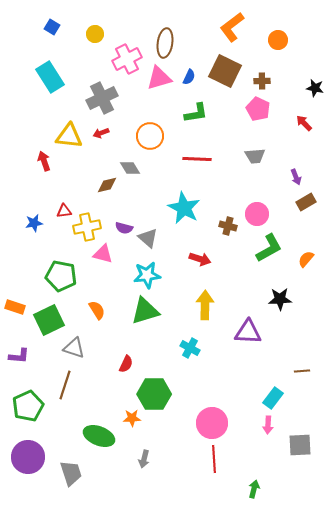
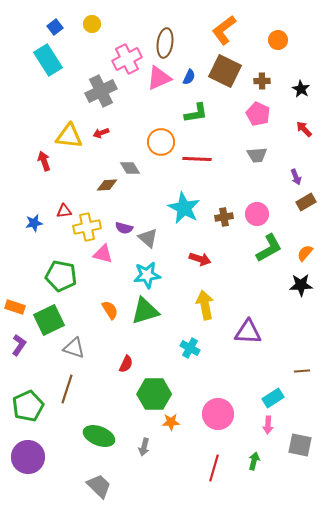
blue square at (52, 27): moved 3 px right; rotated 21 degrees clockwise
orange L-shape at (232, 27): moved 8 px left, 3 px down
yellow circle at (95, 34): moved 3 px left, 10 px up
cyan rectangle at (50, 77): moved 2 px left, 17 px up
pink triangle at (159, 78): rotated 8 degrees counterclockwise
black star at (315, 88): moved 14 px left, 1 px down; rotated 18 degrees clockwise
gray cross at (102, 98): moved 1 px left, 7 px up
pink pentagon at (258, 109): moved 5 px down
red arrow at (304, 123): moved 6 px down
orange circle at (150, 136): moved 11 px right, 6 px down
gray trapezoid at (255, 156): moved 2 px right, 1 px up
brown diamond at (107, 185): rotated 10 degrees clockwise
brown cross at (228, 226): moved 4 px left, 9 px up; rotated 24 degrees counterclockwise
orange semicircle at (306, 259): moved 1 px left, 6 px up
black star at (280, 299): moved 21 px right, 14 px up
yellow arrow at (205, 305): rotated 12 degrees counterclockwise
orange semicircle at (97, 310): moved 13 px right
purple L-shape at (19, 356): moved 11 px up; rotated 60 degrees counterclockwise
brown line at (65, 385): moved 2 px right, 4 px down
cyan rectangle at (273, 398): rotated 20 degrees clockwise
orange star at (132, 418): moved 39 px right, 4 px down
pink circle at (212, 423): moved 6 px right, 9 px up
gray square at (300, 445): rotated 15 degrees clockwise
gray arrow at (144, 459): moved 12 px up
red line at (214, 459): moved 9 px down; rotated 20 degrees clockwise
gray trapezoid at (71, 473): moved 28 px right, 13 px down; rotated 28 degrees counterclockwise
green arrow at (254, 489): moved 28 px up
